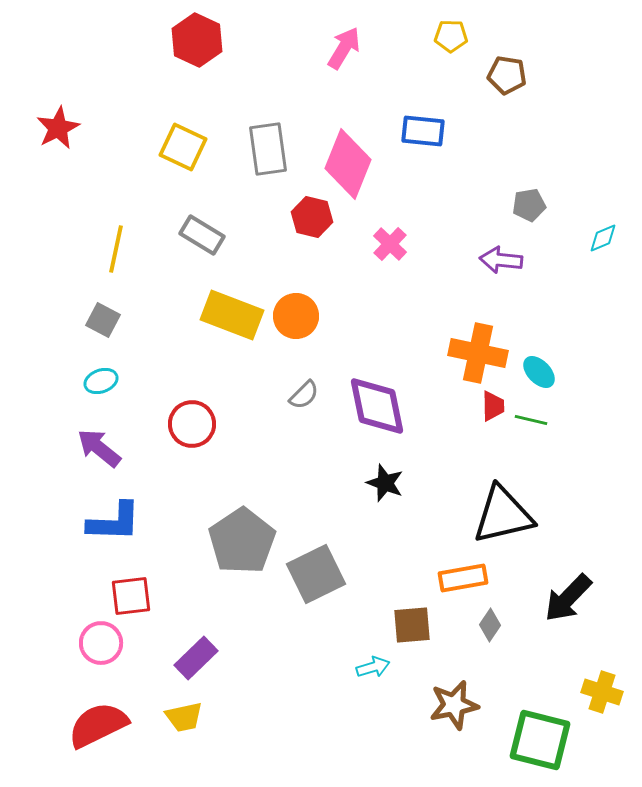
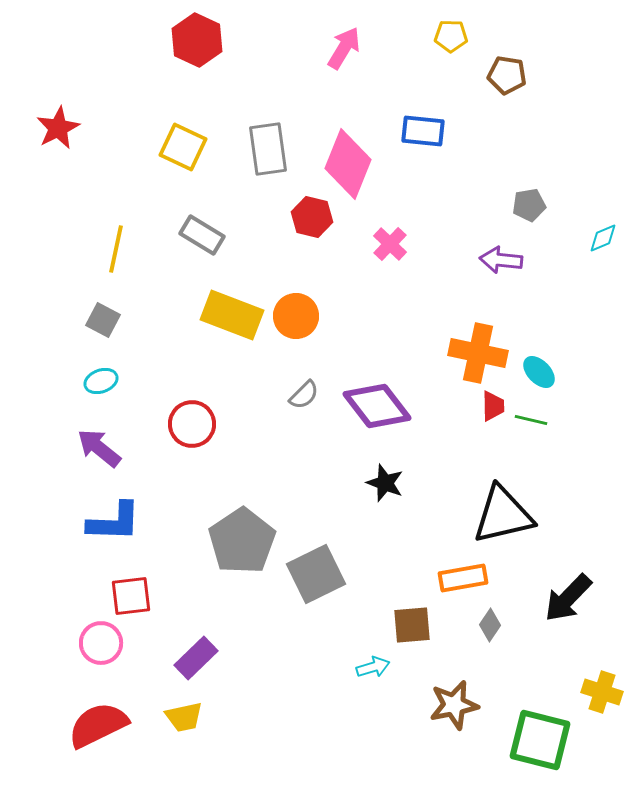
purple diamond at (377, 406): rotated 26 degrees counterclockwise
